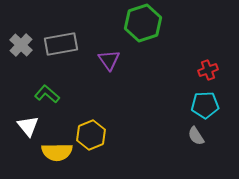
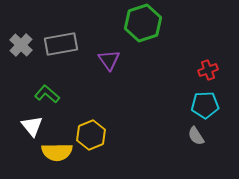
white triangle: moved 4 px right
